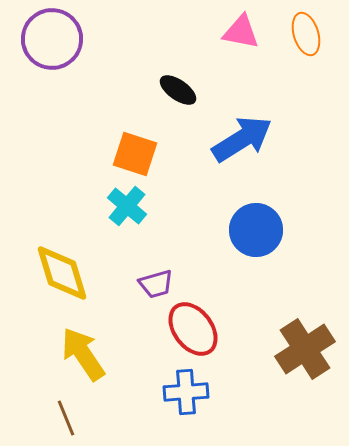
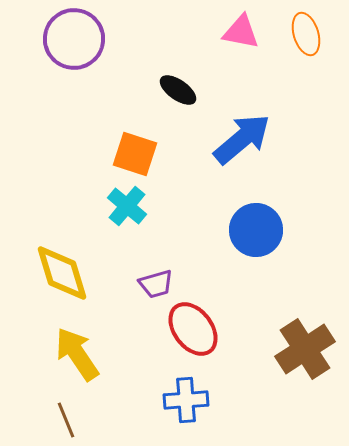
purple circle: moved 22 px right
blue arrow: rotated 8 degrees counterclockwise
yellow arrow: moved 6 px left
blue cross: moved 8 px down
brown line: moved 2 px down
